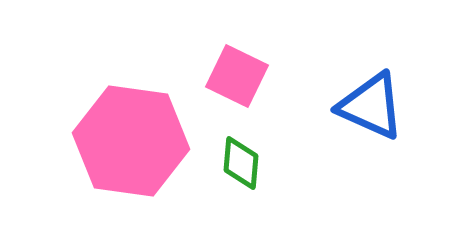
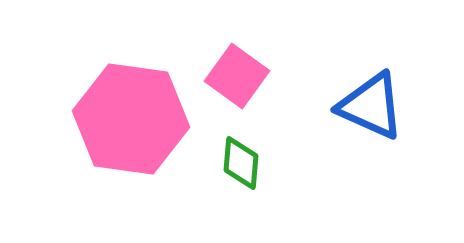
pink square: rotated 10 degrees clockwise
pink hexagon: moved 22 px up
